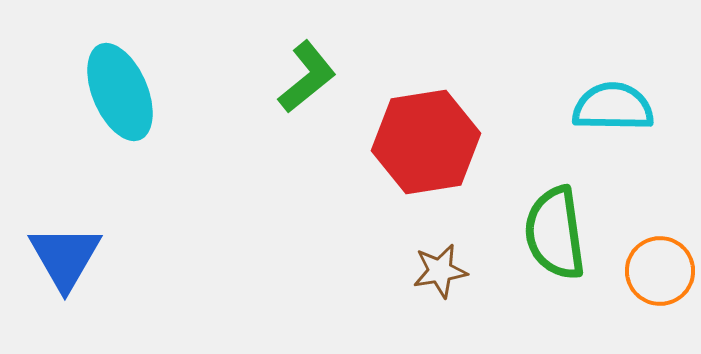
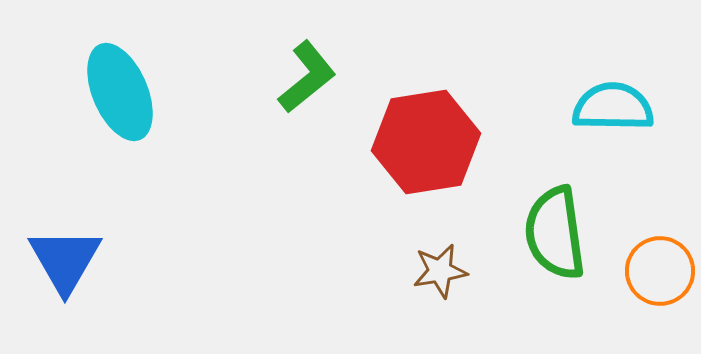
blue triangle: moved 3 px down
